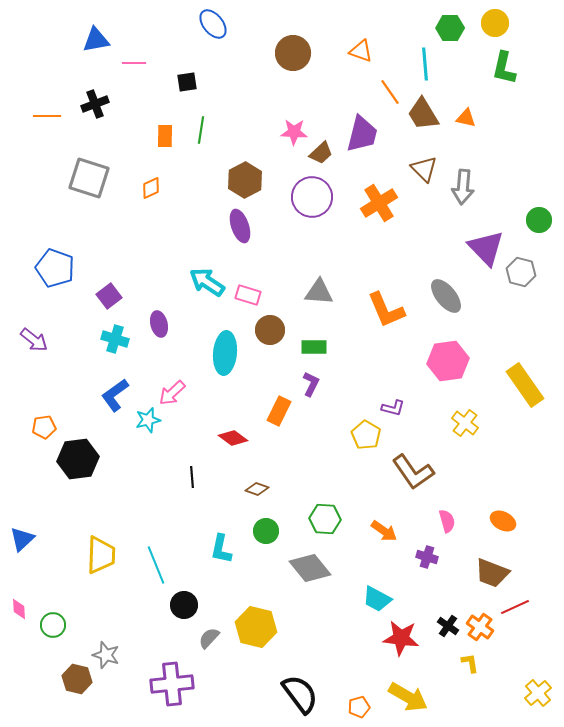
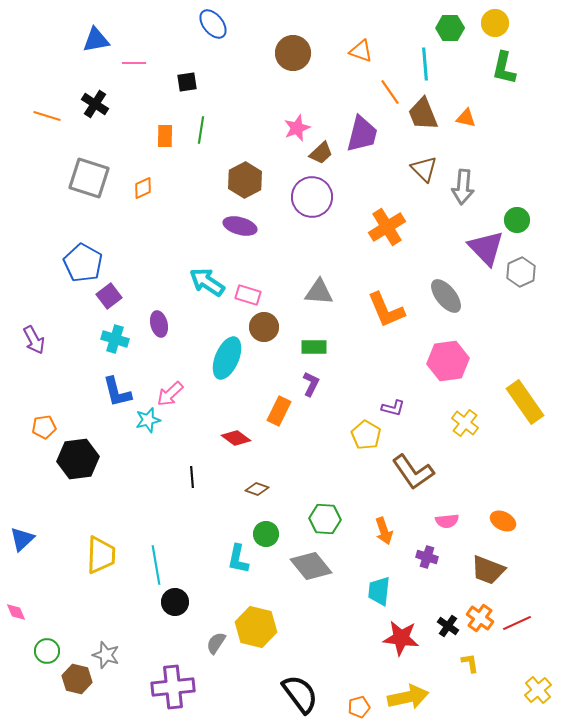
black cross at (95, 104): rotated 36 degrees counterclockwise
brown trapezoid at (423, 114): rotated 9 degrees clockwise
orange line at (47, 116): rotated 16 degrees clockwise
pink star at (294, 132): moved 3 px right, 4 px up; rotated 24 degrees counterclockwise
orange diamond at (151, 188): moved 8 px left
orange cross at (379, 203): moved 8 px right, 24 px down
green circle at (539, 220): moved 22 px left
purple ellipse at (240, 226): rotated 56 degrees counterclockwise
blue pentagon at (55, 268): moved 28 px right, 5 px up; rotated 9 degrees clockwise
gray hexagon at (521, 272): rotated 20 degrees clockwise
brown circle at (270, 330): moved 6 px left, 3 px up
purple arrow at (34, 340): rotated 24 degrees clockwise
cyan ellipse at (225, 353): moved 2 px right, 5 px down; rotated 18 degrees clockwise
yellow rectangle at (525, 385): moved 17 px down
pink arrow at (172, 393): moved 2 px left, 1 px down
blue L-shape at (115, 395): moved 2 px right, 3 px up; rotated 68 degrees counterclockwise
red diamond at (233, 438): moved 3 px right
pink semicircle at (447, 521): rotated 100 degrees clockwise
green circle at (266, 531): moved 3 px down
orange arrow at (384, 531): rotated 36 degrees clockwise
cyan L-shape at (221, 549): moved 17 px right, 10 px down
cyan line at (156, 565): rotated 12 degrees clockwise
gray diamond at (310, 568): moved 1 px right, 2 px up
brown trapezoid at (492, 573): moved 4 px left, 3 px up
cyan trapezoid at (377, 599): moved 2 px right, 8 px up; rotated 68 degrees clockwise
black circle at (184, 605): moved 9 px left, 3 px up
red line at (515, 607): moved 2 px right, 16 px down
pink diamond at (19, 609): moved 3 px left, 3 px down; rotated 20 degrees counterclockwise
green circle at (53, 625): moved 6 px left, 26 px down
orange cross at (480, 627): moved 9 px up
gray semicircle at (209, 638): moved 7 px right, 5 px down; rotated 10 degrees counterclockwise
purple cross at (172, 684): moved 1 px right, 3 px down
yellow cross at (538, 693): moved 3 px up
yellow arrow at (408, 697): rotated 42 degrees counterclockwise
